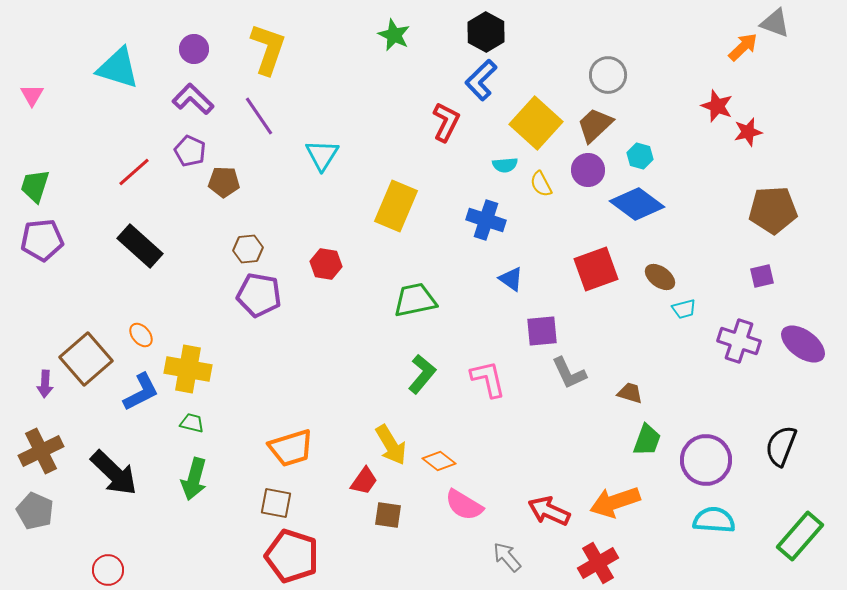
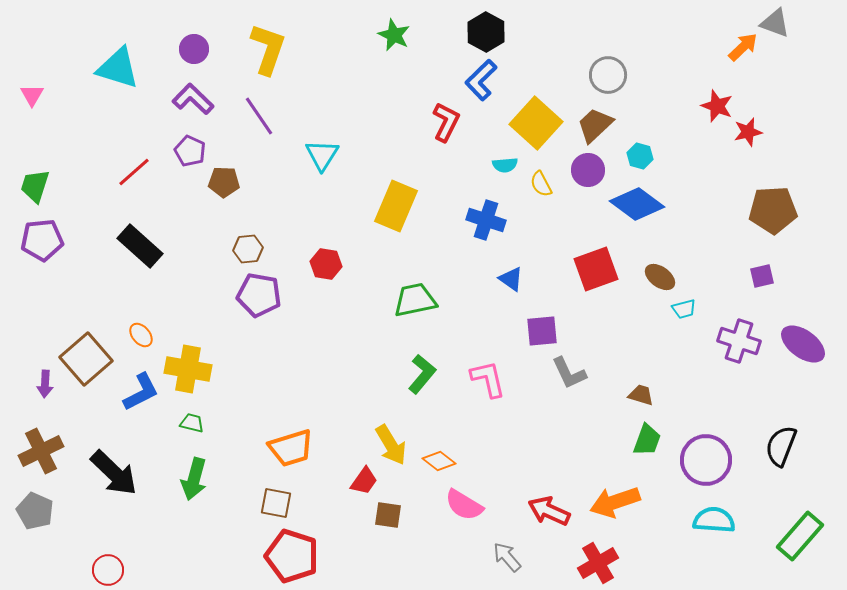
brown trapezoid at (630, 393): moved 11 px right, 2 px down
